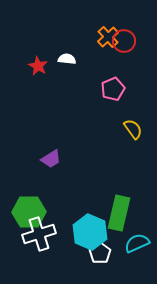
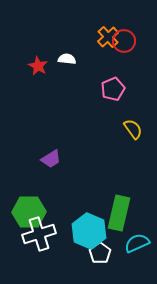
cyan hexagon: moved 1 px left, 1 px up
